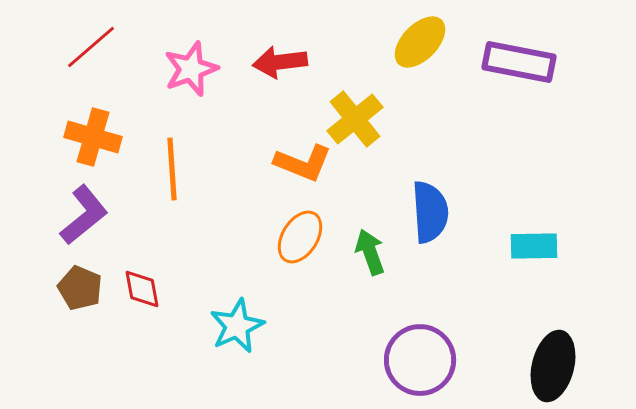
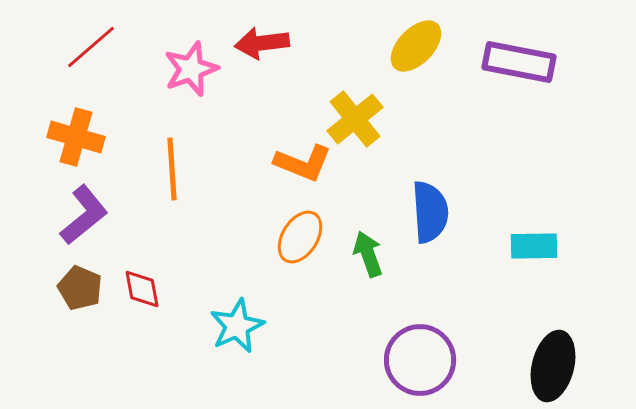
yellow ellipse: moved 4 px left, 4 px down
red arrow: moved 18 px left, 19 px up
orange cross: moved 17 px left
green arrow: moved 2 px left, 2 px down
